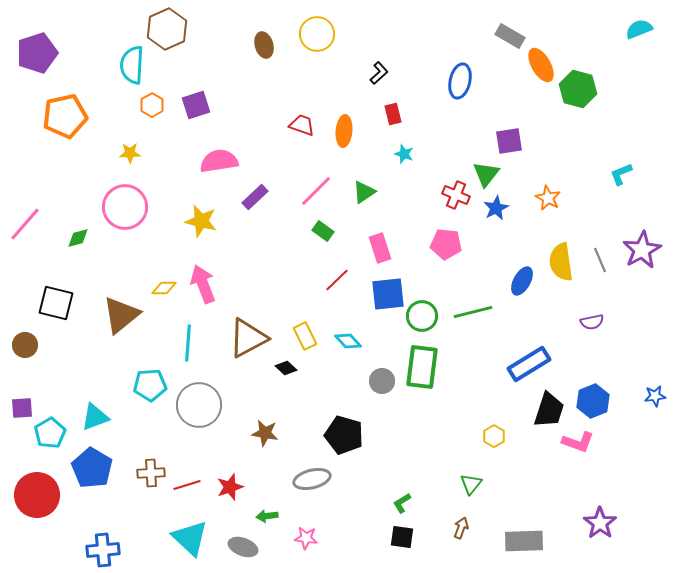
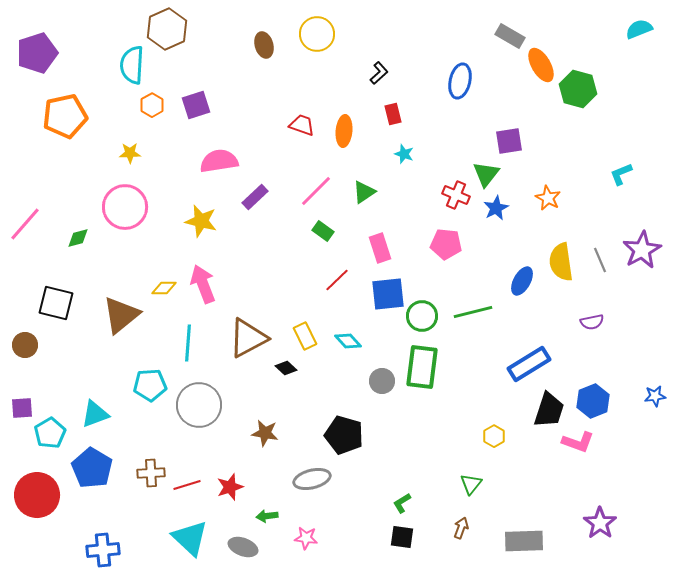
cyan triangle at (95, 417): moved 3 px up
